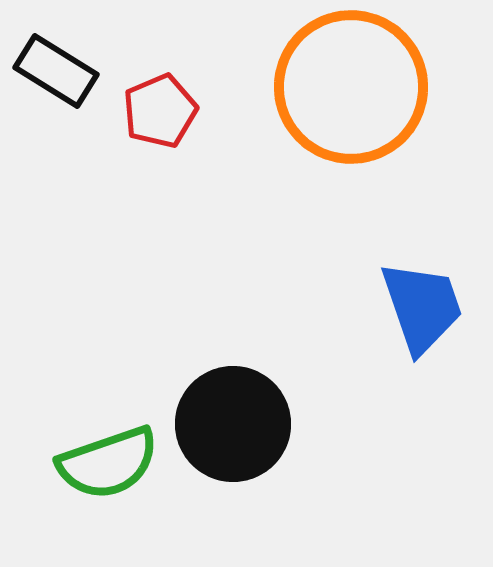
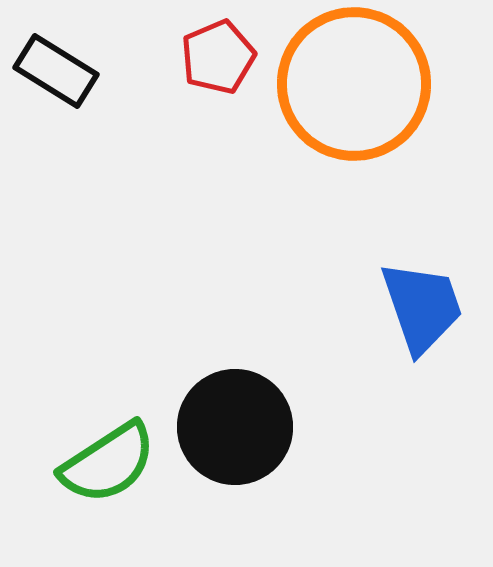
orange circle: moved 3 px right, 3 px up
red pentagon: moved 58 px right, 54 px up
black circle: moved 2 px right, 3 px down
green semicircle: rotated 14 degrees counterclockwise
